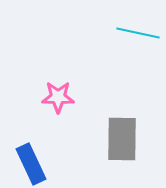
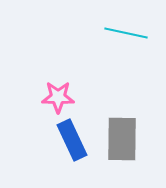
cyan line: moved 12 px left
blue rectangle: moved 41 px right, 24 px up
